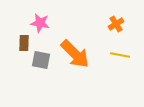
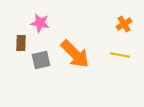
orange cross: moved 8 px right
brown rectangle: moved 3 px left
gray square: rotated 24 degrees counterclockwise
